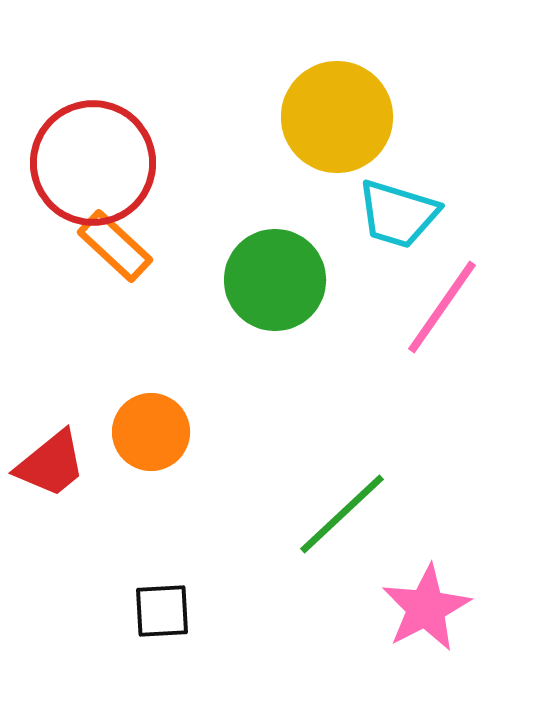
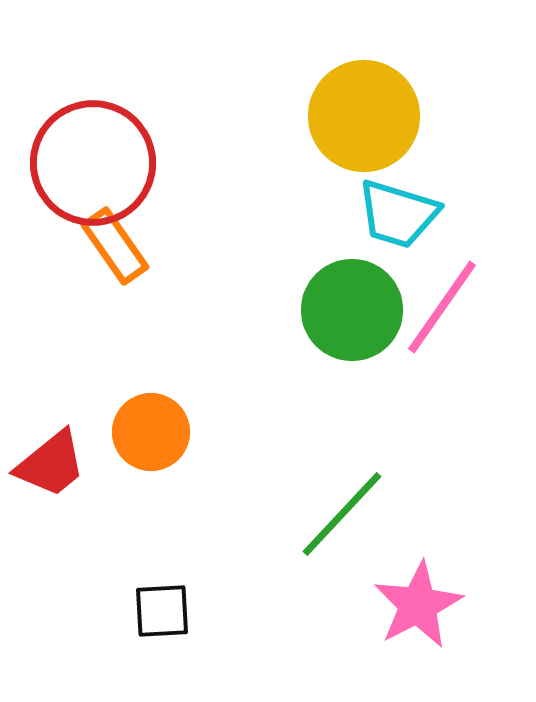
yellow circle: moved 27 px right, 1 px up
orange rectangle: rotated 12 degrees clockwise
green circle: moved 77 px right, 30 px down
green line: rotated 4 degrees counterclockwise
pink star: moved 8 px left, 3 px up
